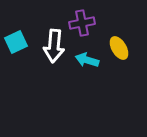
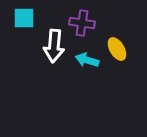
purple cross: rotated 20 degrees clockwise
cyan square: moved 8 px right, 24 px up; rotated 25 degrees clockwise
yellow ellipse: moved 2 px left, 1 px down
